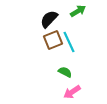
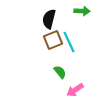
green arrow: moved 4 px right; rotated 35 degrees clockwise
black semicircle: rotated 30 degrees counterclockwise
green semicircle: moved 5 px left; rotated 24 degrees clockwise
pink arrow: moved 3 px right, 2 px up
